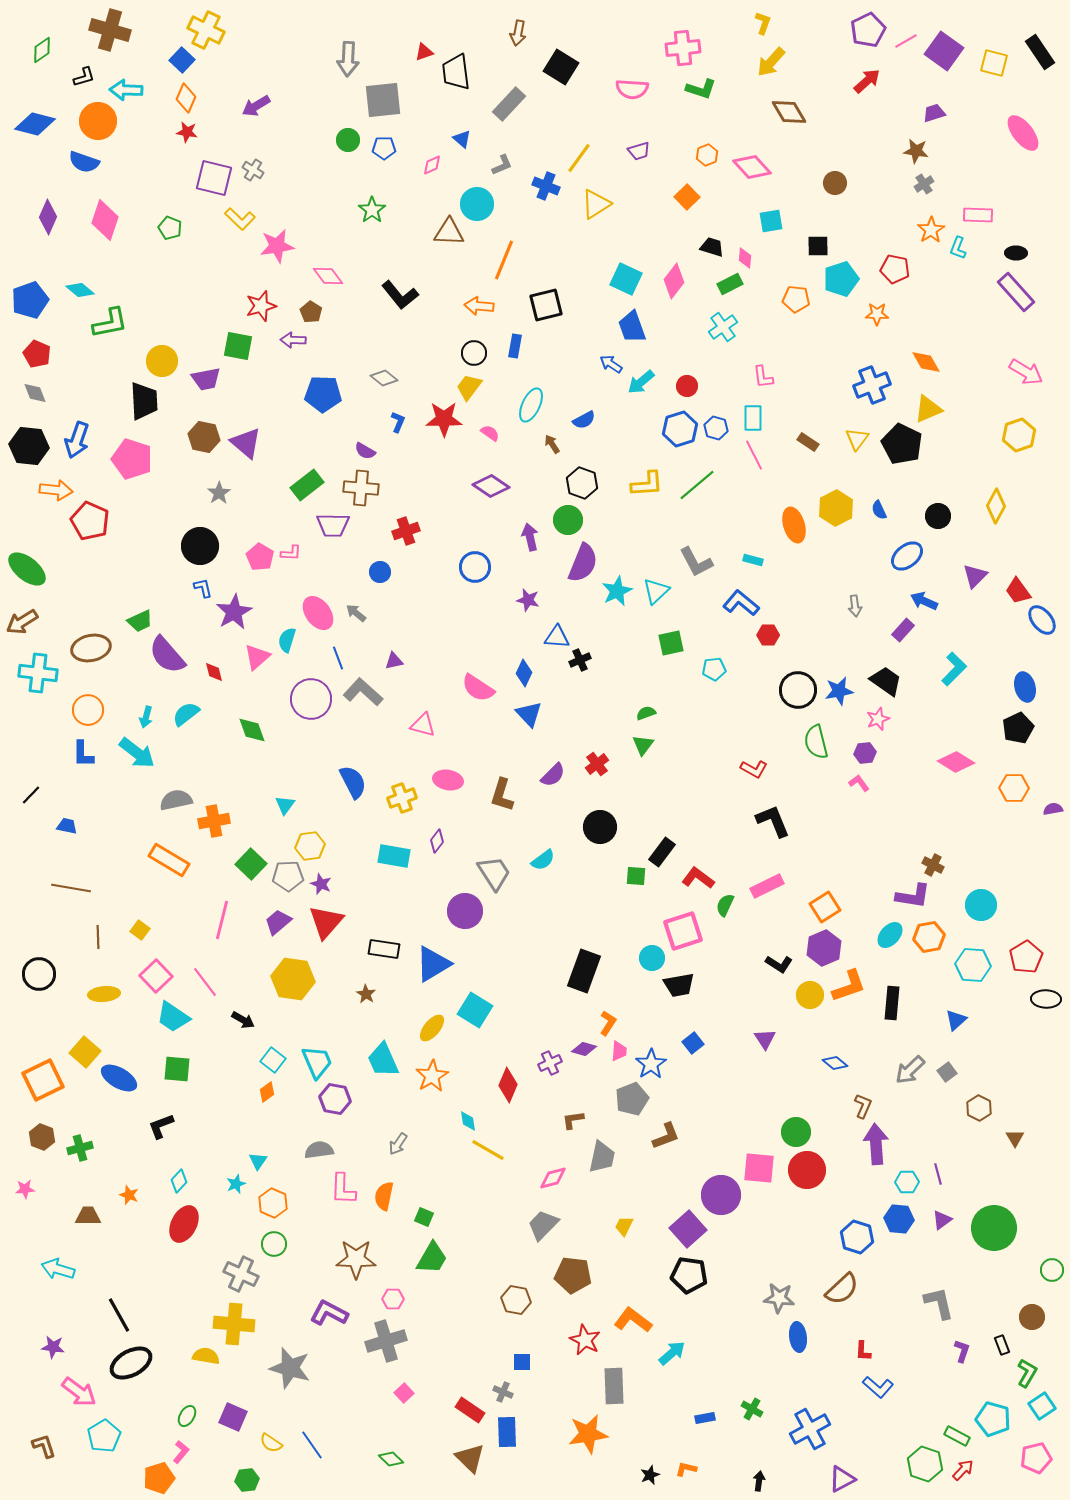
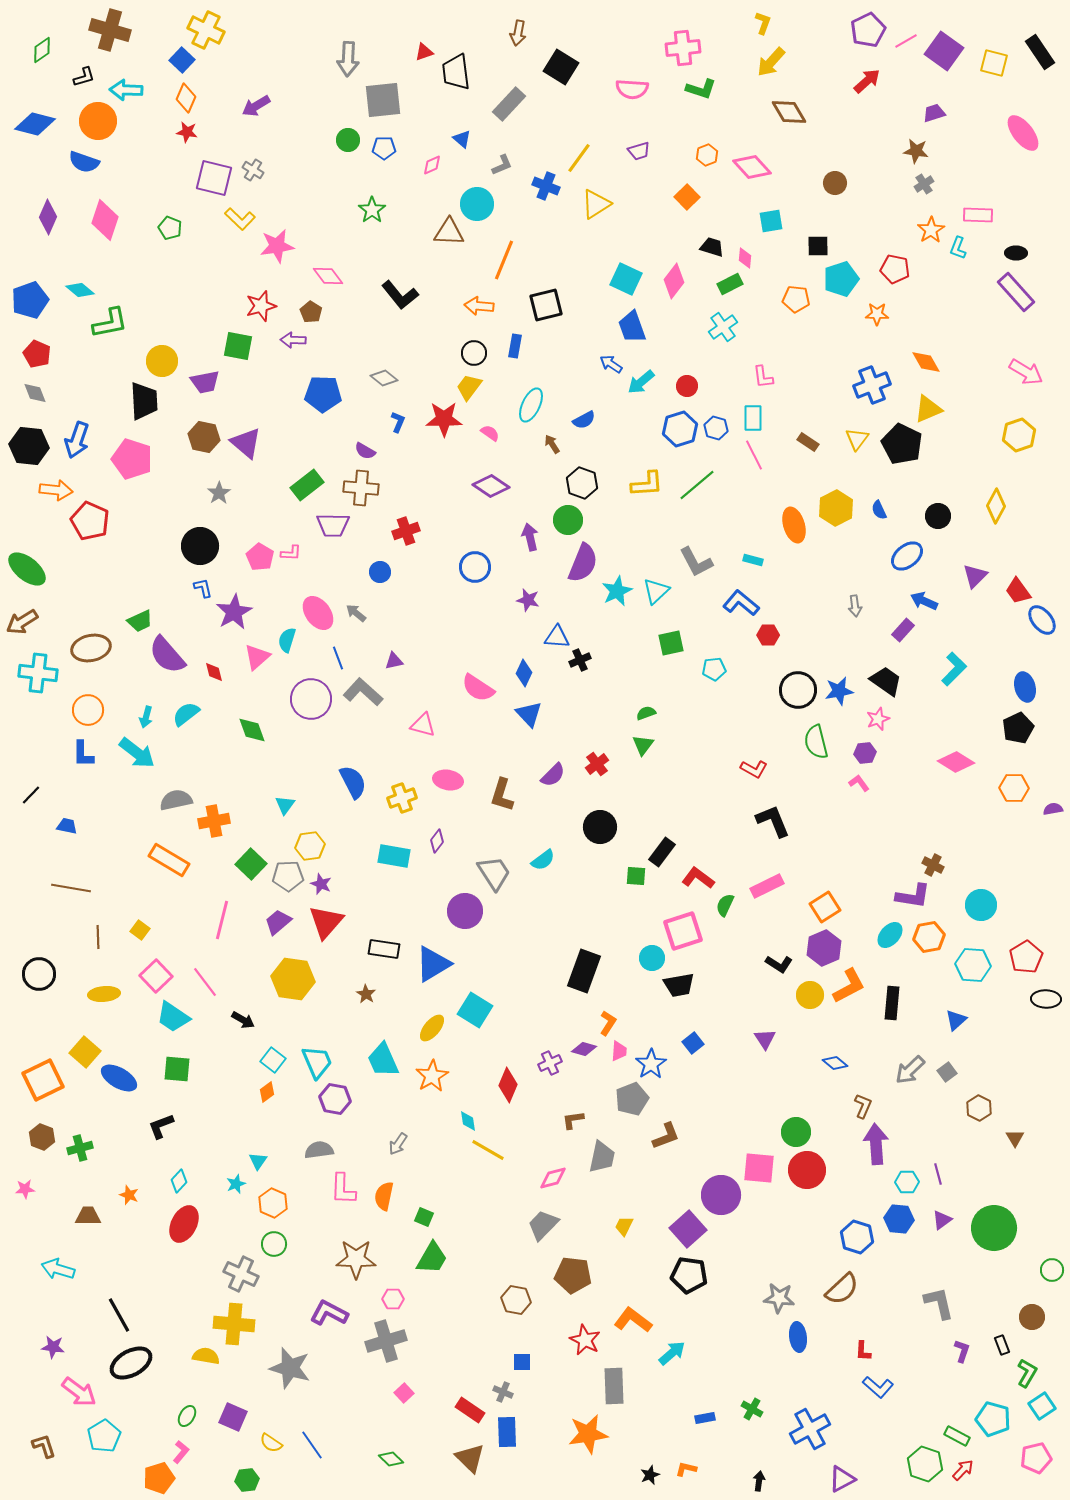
purple trapezoid at (206, 379): moved 1 px left, 3 px down
orange L-shape at (849, 986): rotated 9 degrees counterclockwise
